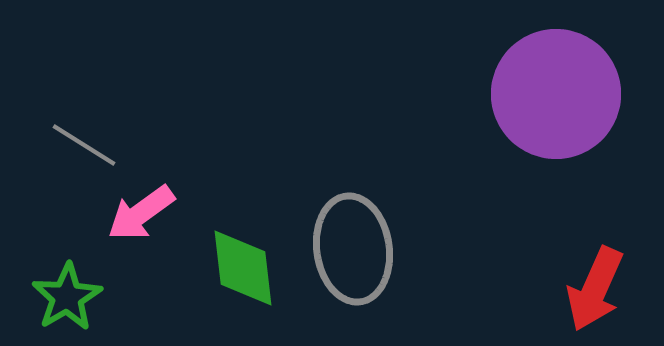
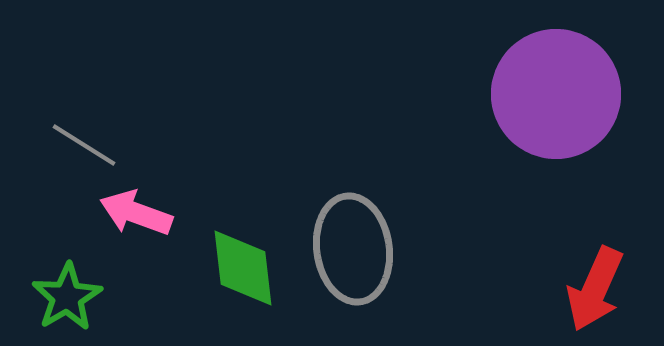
pink arrow: moved 5 px left; rotated 56 degrees clockwise
